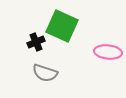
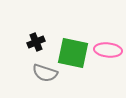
green square: moved 11 px right, 27 px down; rotated 12 degrees counterclockwise
pink ellipse: moved 2 px up
